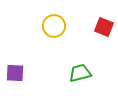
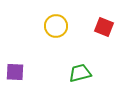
yellow circle: moved 2 px right
purple square: moved 1 px up
